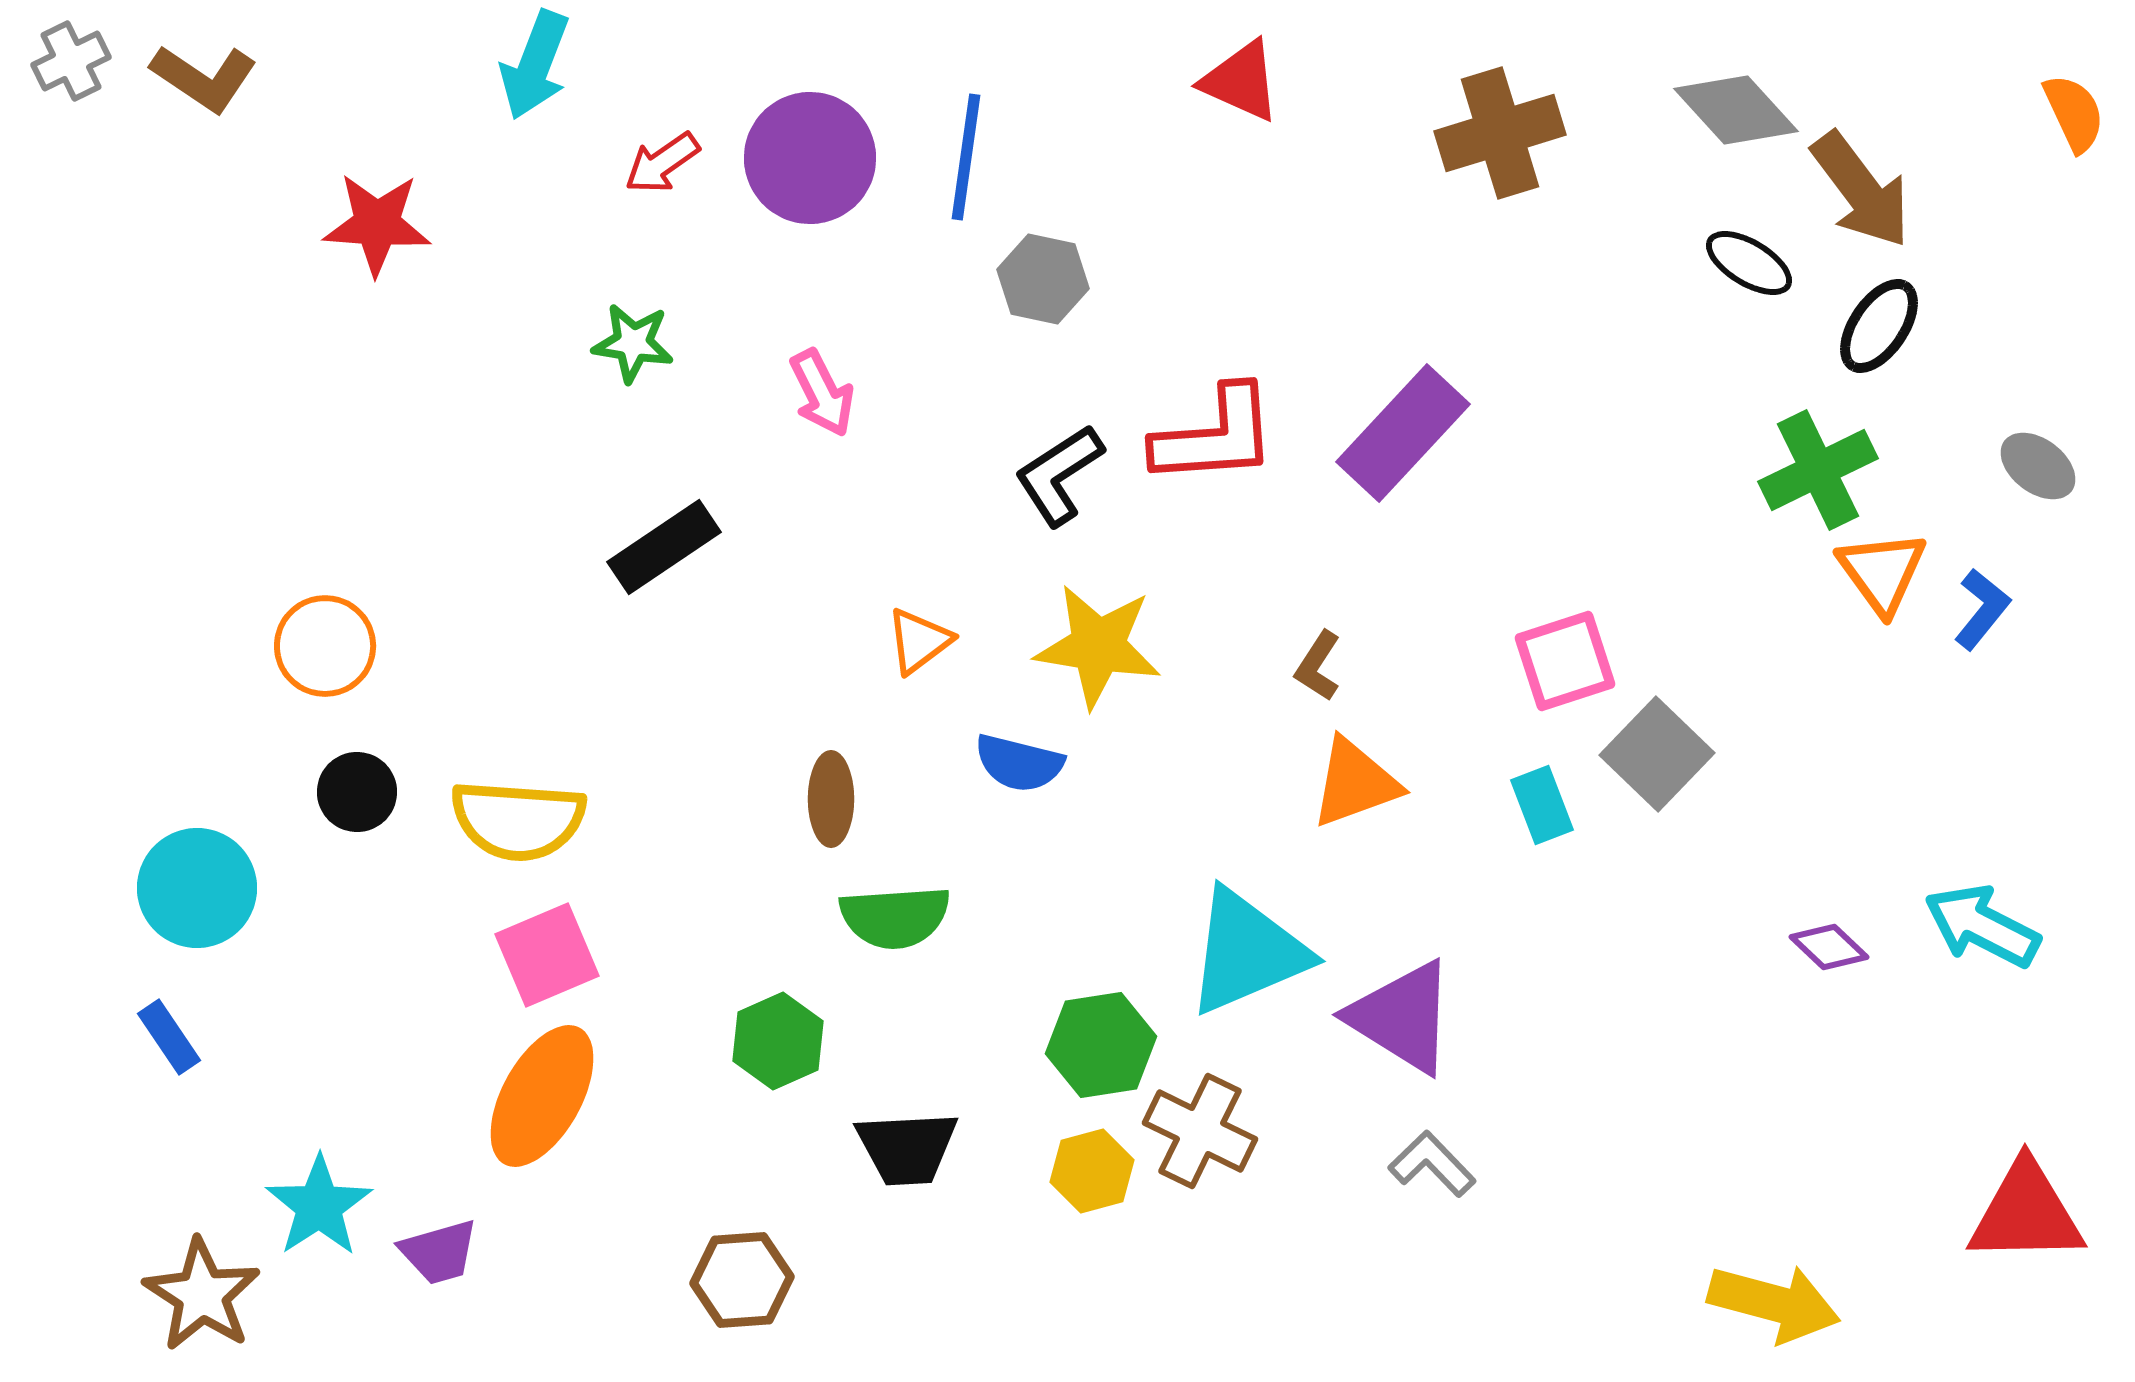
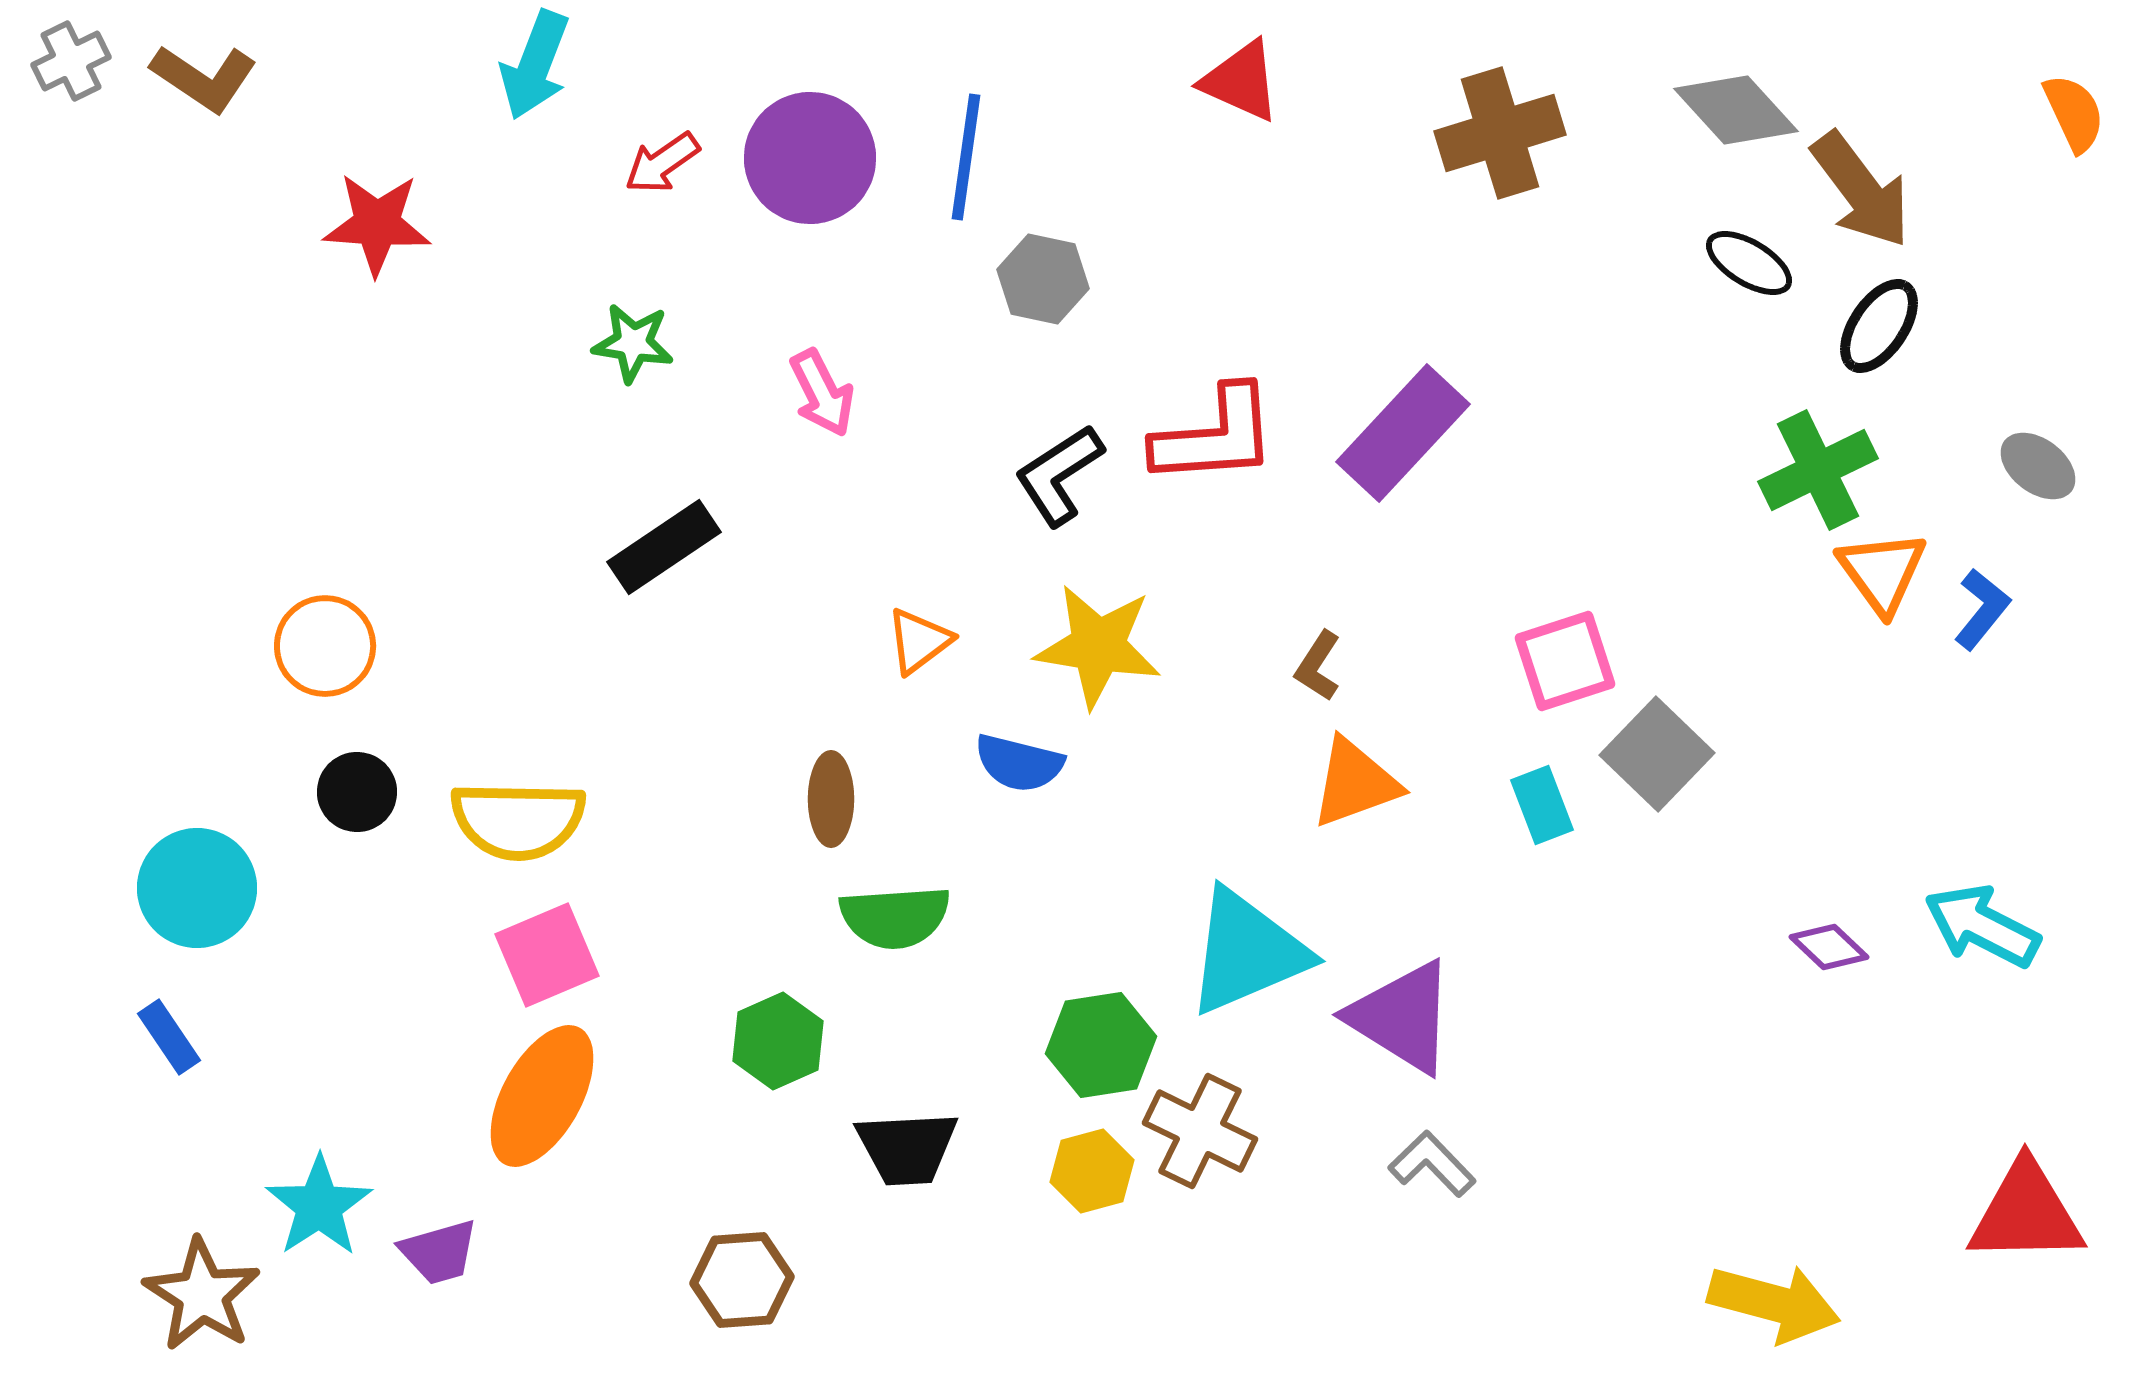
yellow semicircle at (518, 820): rotated 3 degrees counterclockwise
